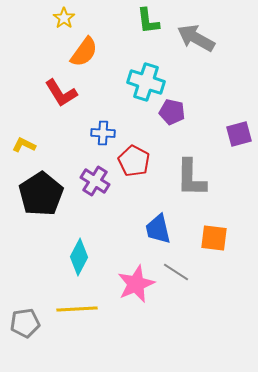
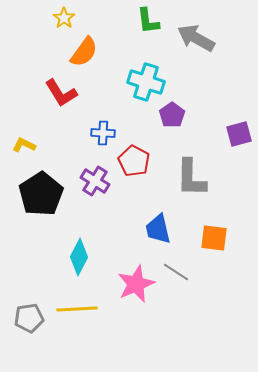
purple pentagon: moved 3 px down; rotated 25 degrees clockwise
gray pentagon: moved 4 px right, 5 px up
